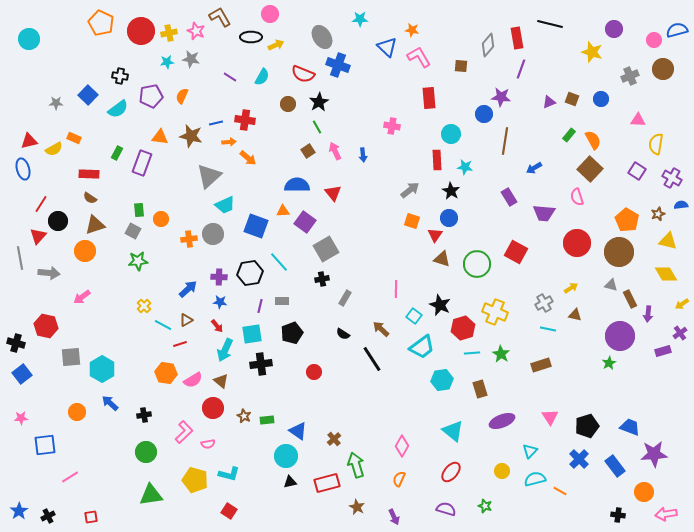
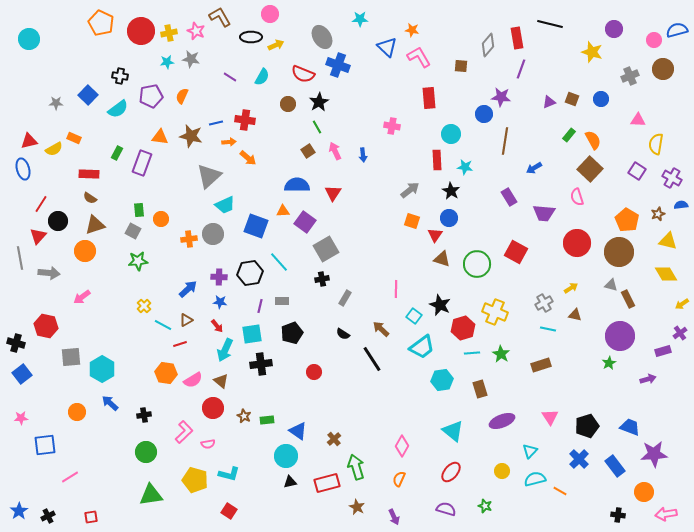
red triangle at (333, 193): rotated 12 degrees clockwise
brown rectangle at (630, 299): moved 2 px left
purple arrow at (648, 314): moved 65 px down; rotated 112 degrees counterclockwise
green arrow at (356, 465): moved 2 px down
